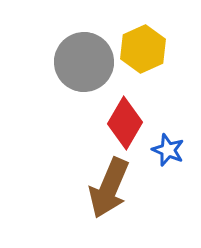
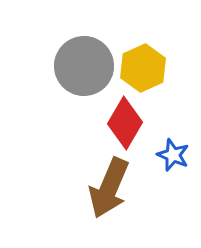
yellow hexagon: moved 19 px down
gray circle: moved 4 px down
blue star: moved 5 px right, 5 px down
